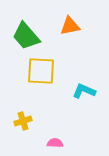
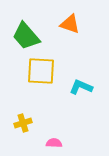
orange triangle: moved 2 px up; rotated 30 degrees clockwise
cyan L-shape: moved 3 px left, 4 px up
yellow cross: moved 2 px down
pink semicircle: moved 1 px left
